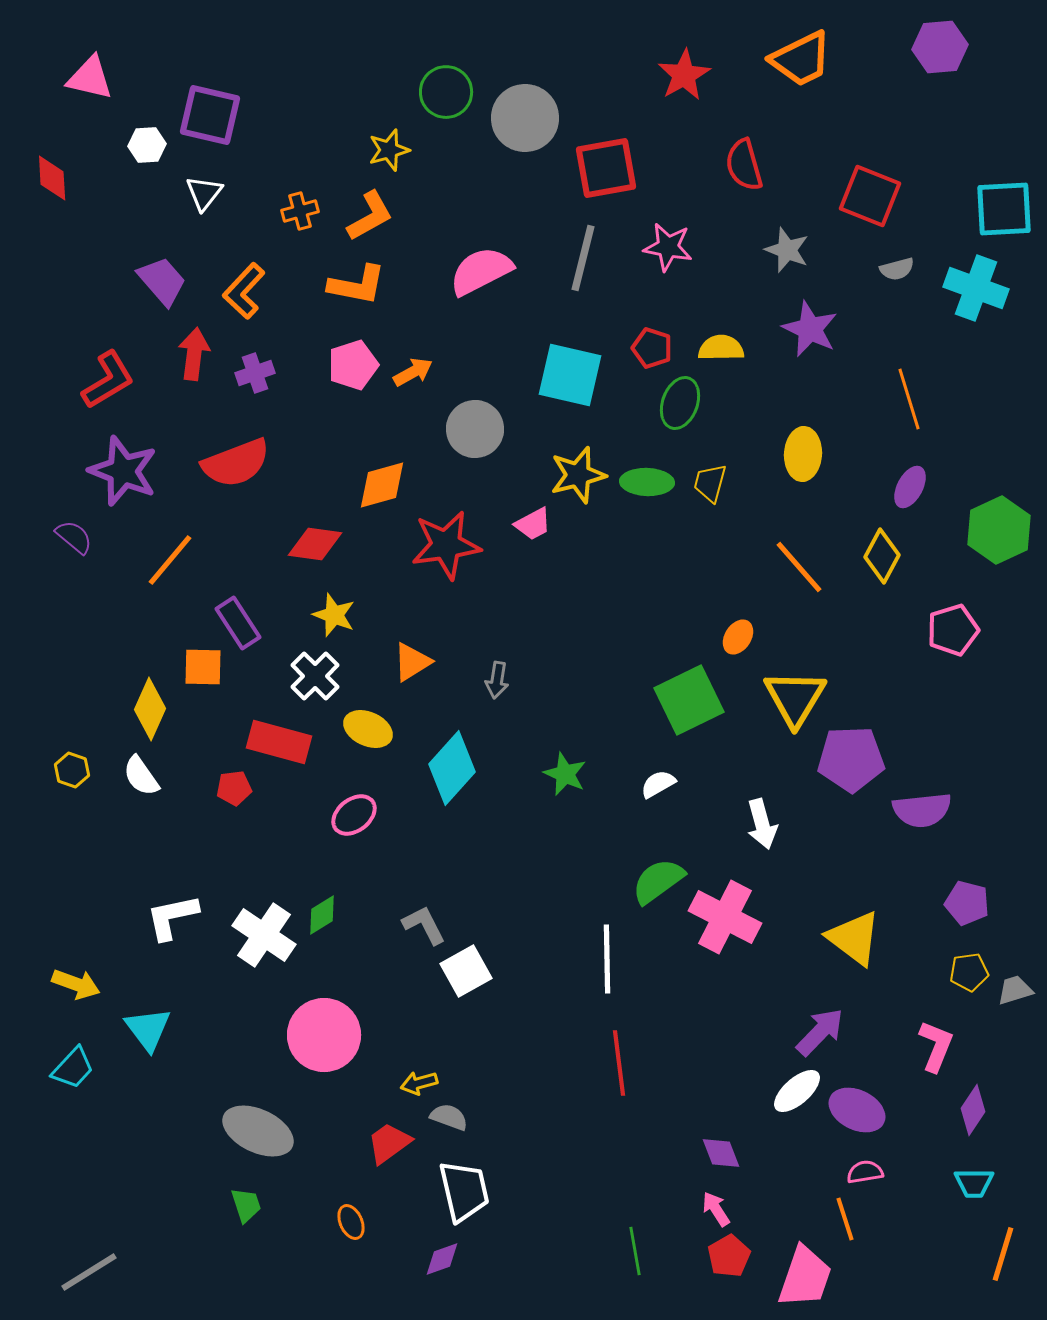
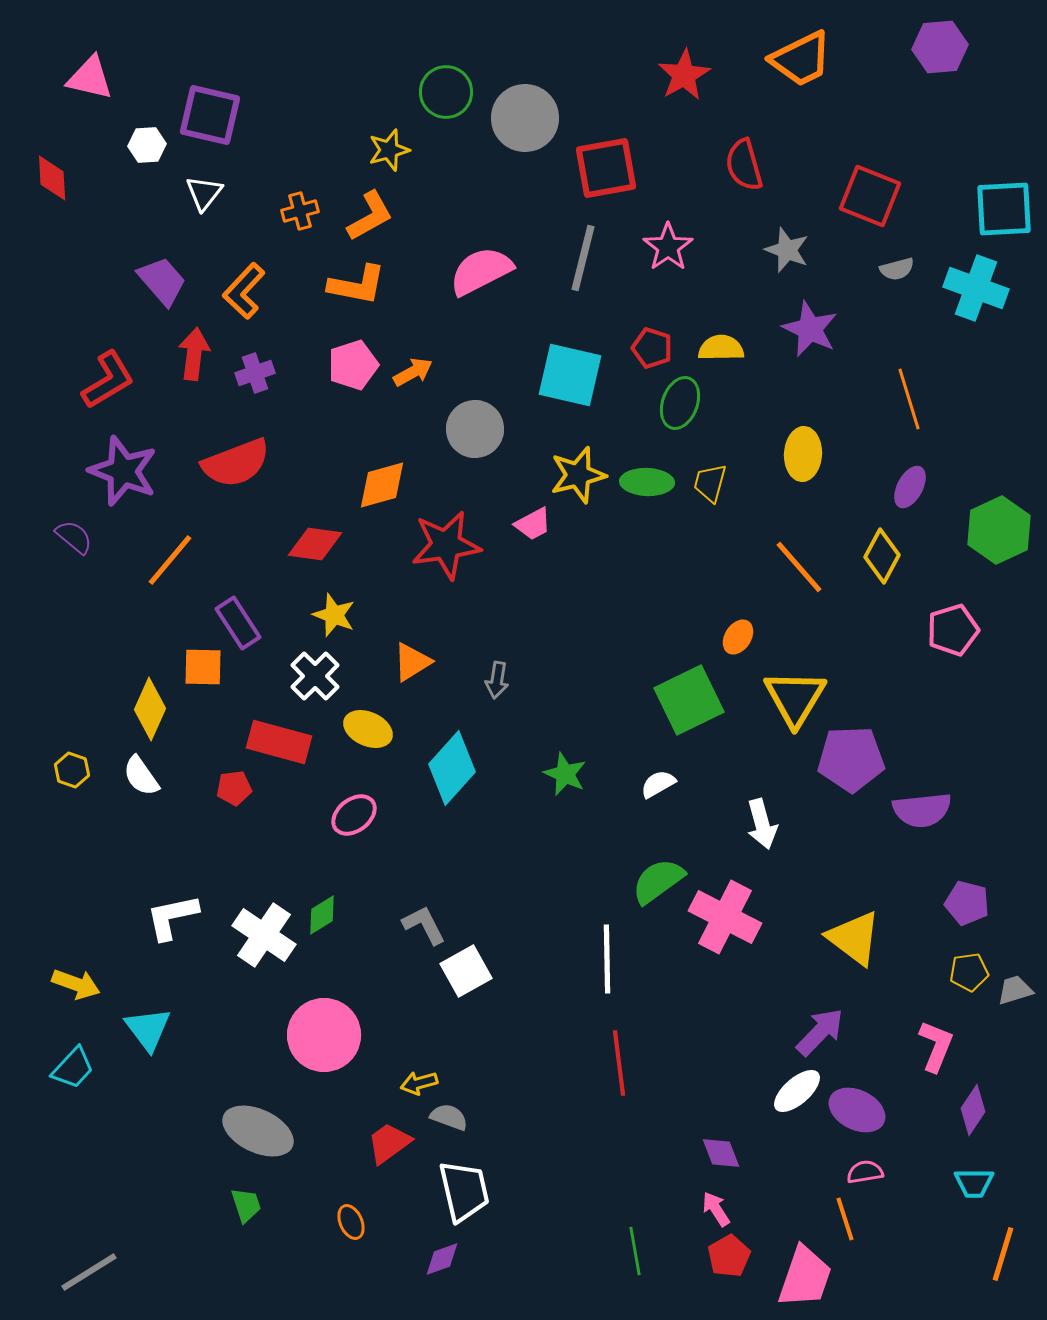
pink star at (668, 247): rotated 27 degrees clockwise
